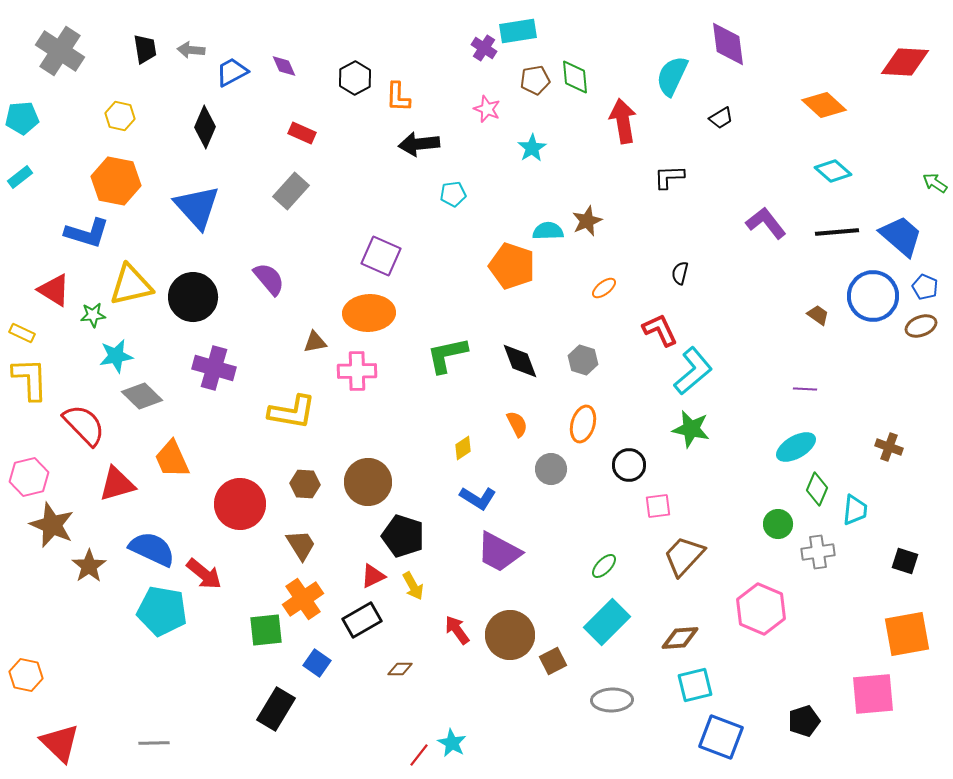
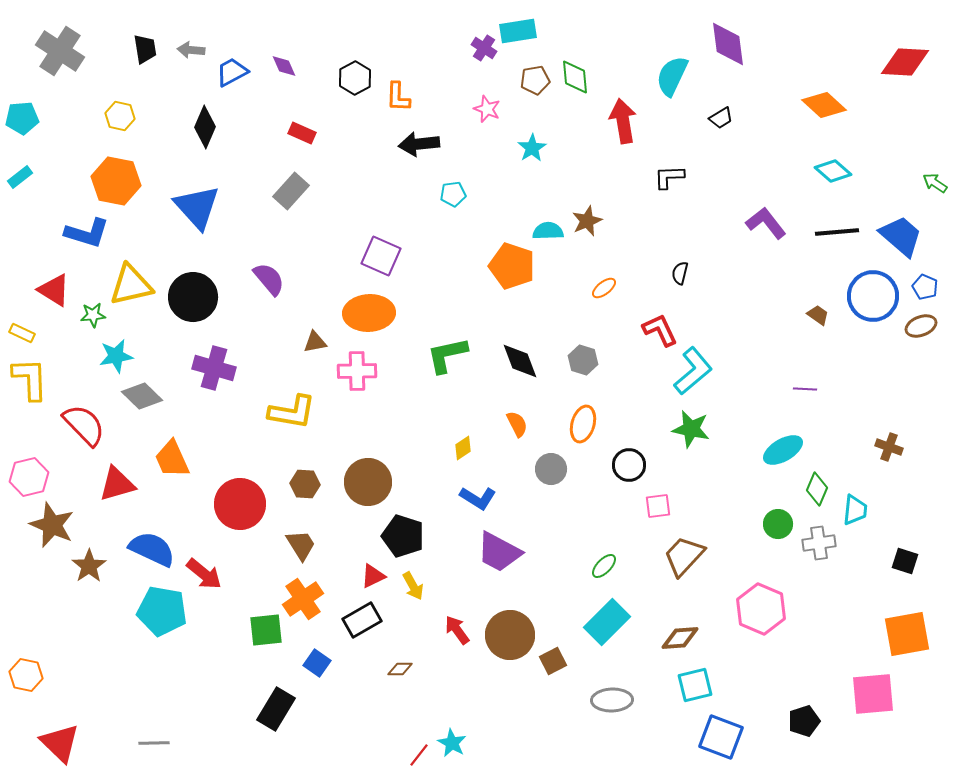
cyan ellipse at (796, 447): moved 13 px left, 3 px down
gray cross at (818, 552): moved 1 px right, 9 px up
